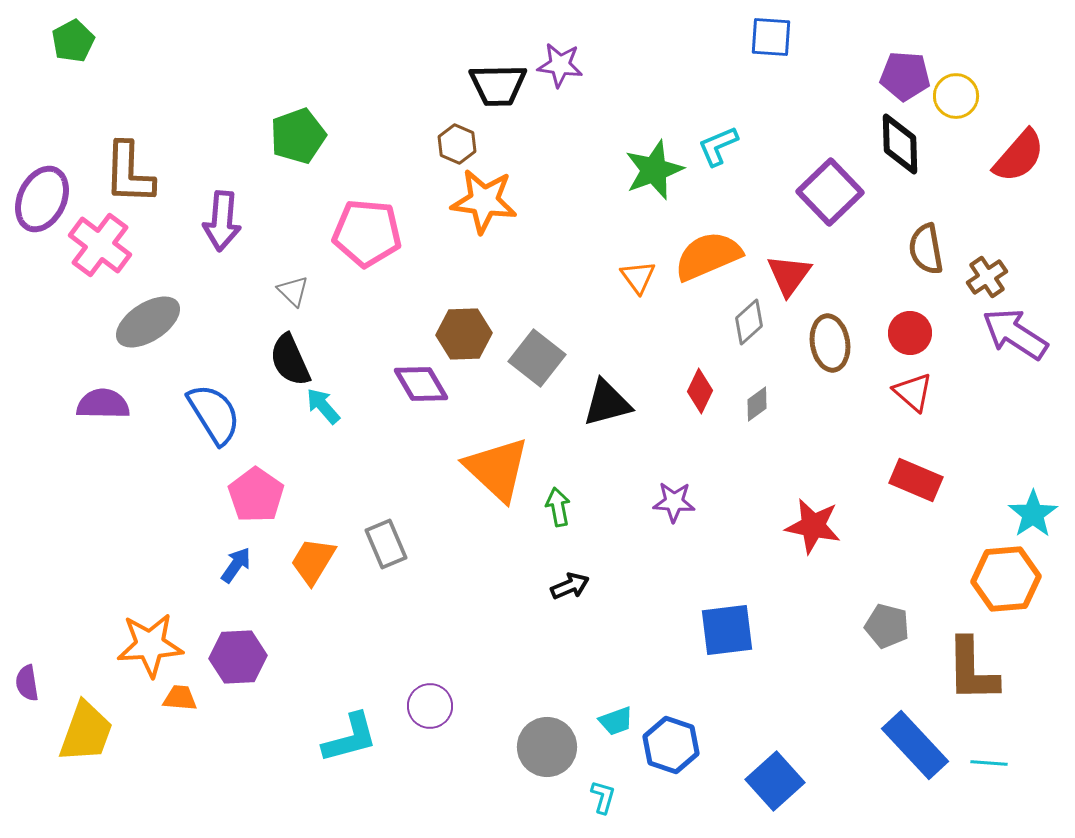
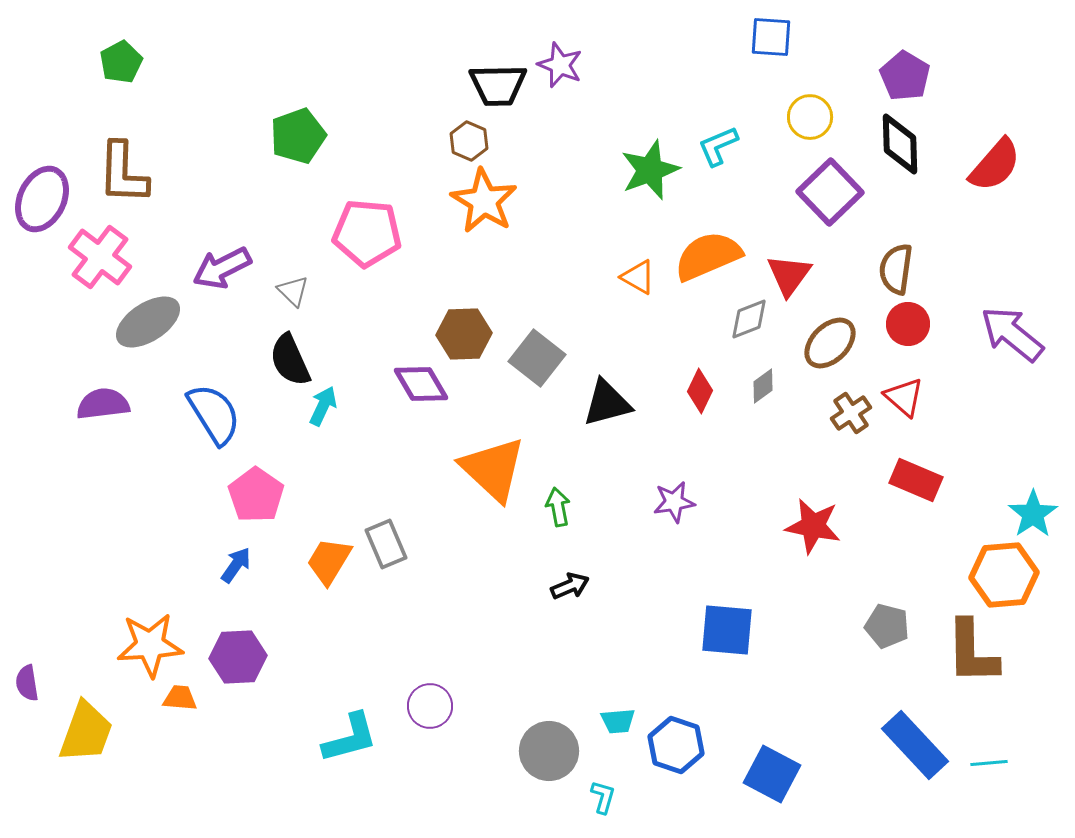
green pentagon at (73, 41): moved 48 px right, 21 px down
purple star at (560, 65): rotated 15 degrees clockwise
purple pentagon at (905, 76): rotated 27 degrees clockwise
yellow circle at (956, 96): moved 146 px left, 21 px down
brown hexagon at (457, 144): moved 12 px right, 3 px up
red semicircle at (1019, 156): moved 24 px left, 9 px down
green star at (654, 170): moved 4 px left
brown L-shape at (129, 173): moved 6 px left
orange star at (484, 201): rotated 24 degrees clockwise
purple arrow at (222, 221): moved 47 px down; rotated 58 degrees clockwise
pink cross at (100, 245): moved 12 px down
brown semicircle at (926, 249): moved 30 px left, 20 px down; rotated 18 degrees clockwise
orange triangle at (638, 277): rotated 24 degrees counterclockwise
brown cross at (987, 277): moved 136 px left, 136 px down
gray diamond at (749, 322): moved 3 px up; rotated 21 degrees clockwise
red circle at (910, 333): moved 2 px left, 9 px up
purple arrow at (1015, 334): moved 3 px left; rotated 6 degrees clockwise
brown ellipse at (830, 343): rotated 54 degrees clockwise
red triangle at (913, 392): moved 9 px left, 5 px down
purple semicircle at (103, 404): rotated 8 degrees counterclockwise
gray diamond at (757, 404): moved 6 px right, 18 px up
cyan arrow at (323, 406): rotated 66 degrees clockwise
orange triangle at (497, 469): moved 4 px left
purple star at (674, 502): rotated 12 degrees counterclockwise
orange trapezoid at (313, 561): moved 16 px right
orange hexagon at (1006, 579): moved 2 px left, 4 px up
blue square at (727, 630): rotated 12 degrees clockwise
brown L-shape at (972, 670): moved 18 px up
cyan trapezoid at (616, 721): moved 2 px right; rotated 15 degrees clockwise
blue hexagon at (671, 745): moved 5 px right
gray circle at (547, 747): moved 2 px right, 4 px down
cyan line at (989, 763): rotated 9 degrees counterclockwise
blue square at (775, 781): moved 3 px left, 7 px up; rotated 20 degrees counterclockwise
